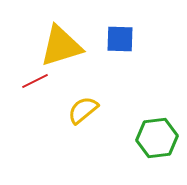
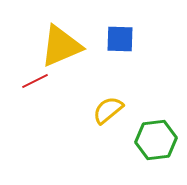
yellow triangle: rotated 6 degrees counterclockwise
yellow semicircle: moved 25 px right
green hexagon: moved 1 px left, 2 px down
